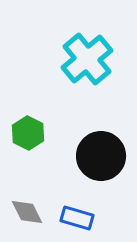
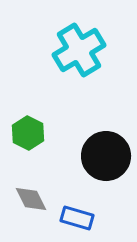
cyan cross: moved 8 px left, 9 px up; rotated 9 degrees clockwise
black circle: moved 5 px right
gray diamond: moved 4 px right, 13 px up
